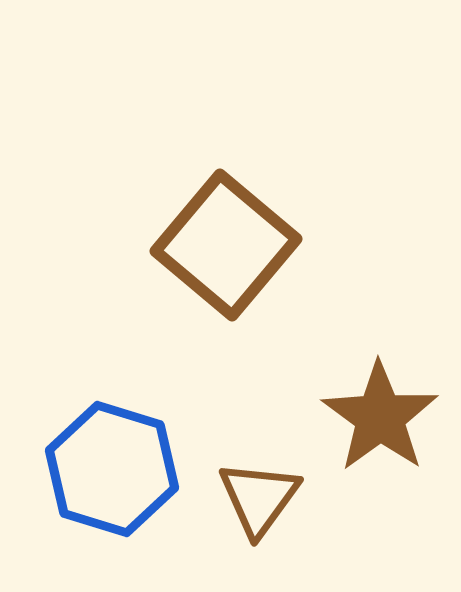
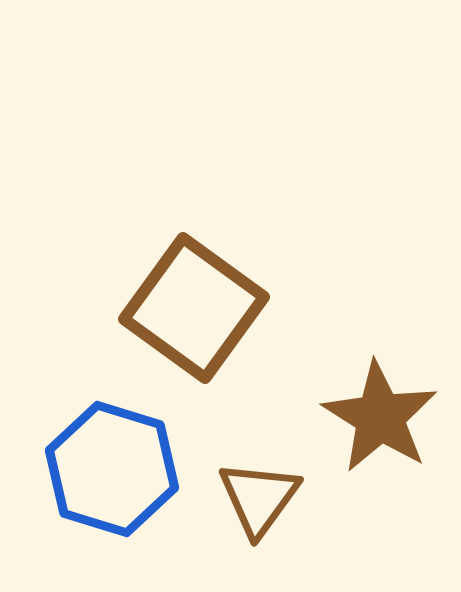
brown square: moved 32 px left, 63 px down; rotated 4 degrees counterclockwise
brown star: rotated 4 degrees counterclockwise
